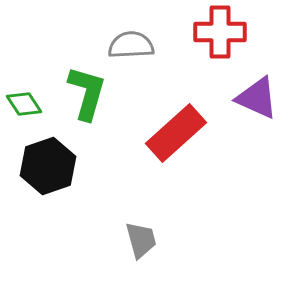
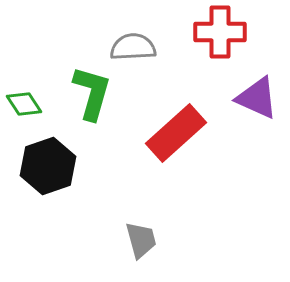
gray semicircle: moved 2 px right, 2 px down
green L-shape: moved 5 px right
